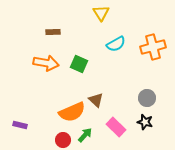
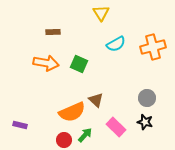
red circle: moved 1 px right
